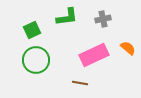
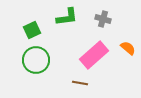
gray cross: rotated 28 degrees clockwise
pink rectangle: rotated 16 degrees counterclockwise
